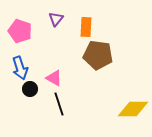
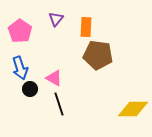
pink pentagon: rotated 15 degrees clockwise
